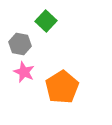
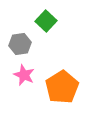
gray hexagon: rotated 20 degrees counterclockwise
pink star: moved 3 px down
